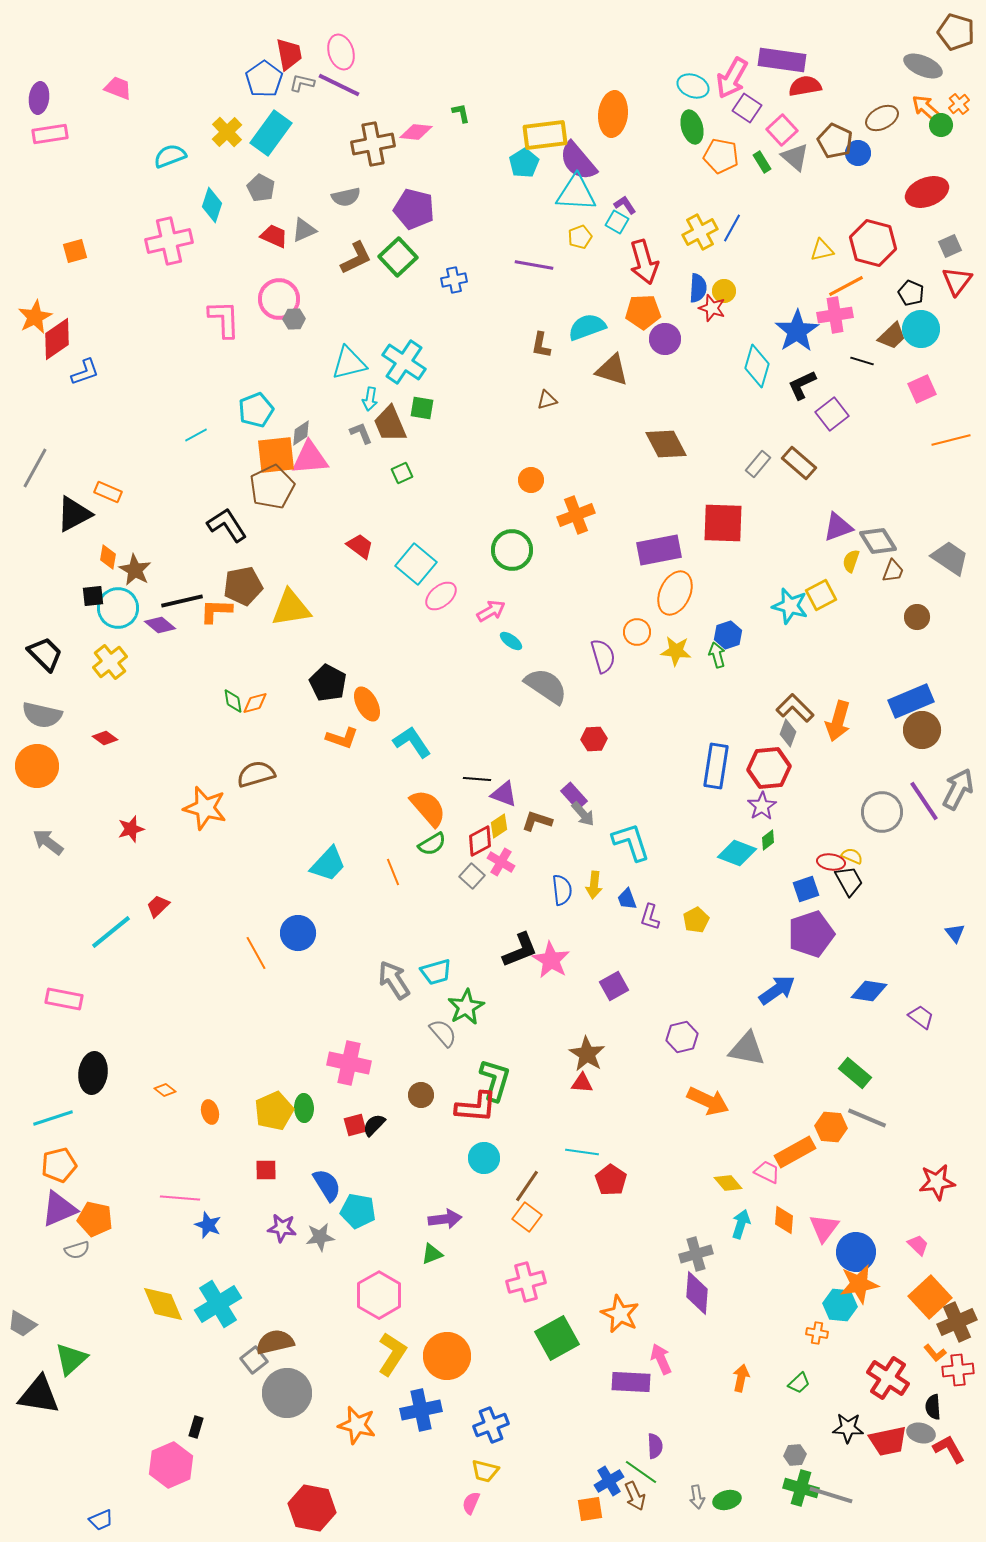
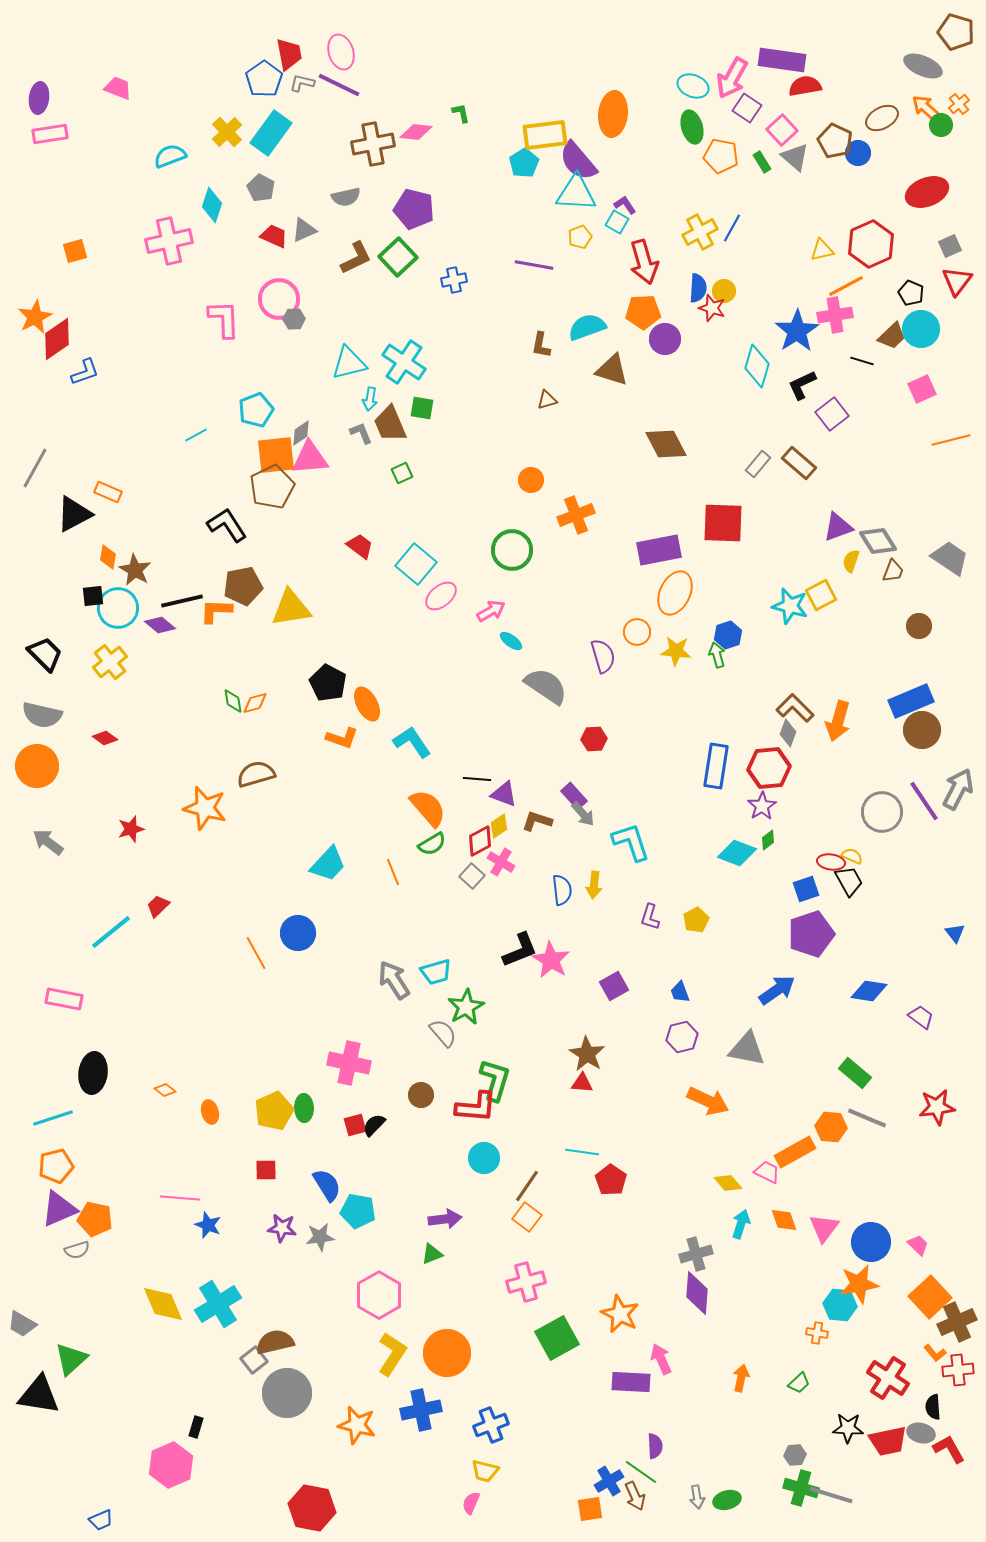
red hexagon at (873, 243): moved 2 px left, 1 px down; rotated 21 degrees clockwise
brown circle at (917, 617): moved 2 px right, 9 px down
blue trapezoid at (627, 899): moved 53 px right, 93 px down
orange pentagon at (59, 1165): moved 3 px left, 1 px down
red star at (937, 1182): moved 75 px up
orange diamond at (784, 1220): rotated 24 degrees counterclockwise
blue circle at (856, 1252): moved 15 px right, 10 px up
orange circle at (447, 1356): moved 3 px up
